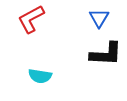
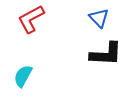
blue triangle: rotated 15 degrees counterclockwise
cyan semicircle: moved 17 px left; rotated 110 degrees clockwise
